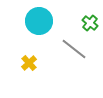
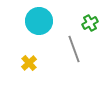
green cross: rotated 21 degrees clockwise
gray line: rotated 32 degrees clockwise
